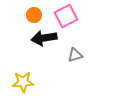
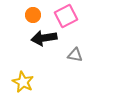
orange circle: moved 1 px left
gray triangle: rotated 28 degrees clockwise
yellow star: rotated 30 degrees clockwise
